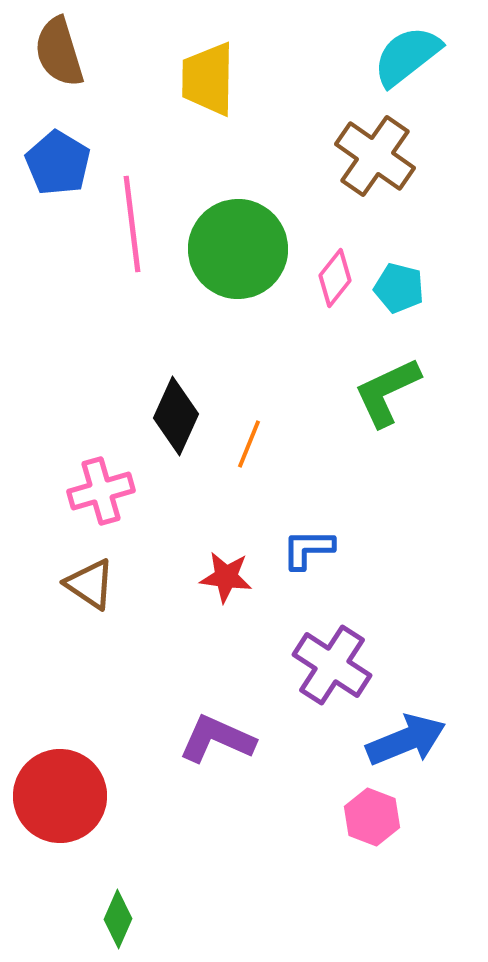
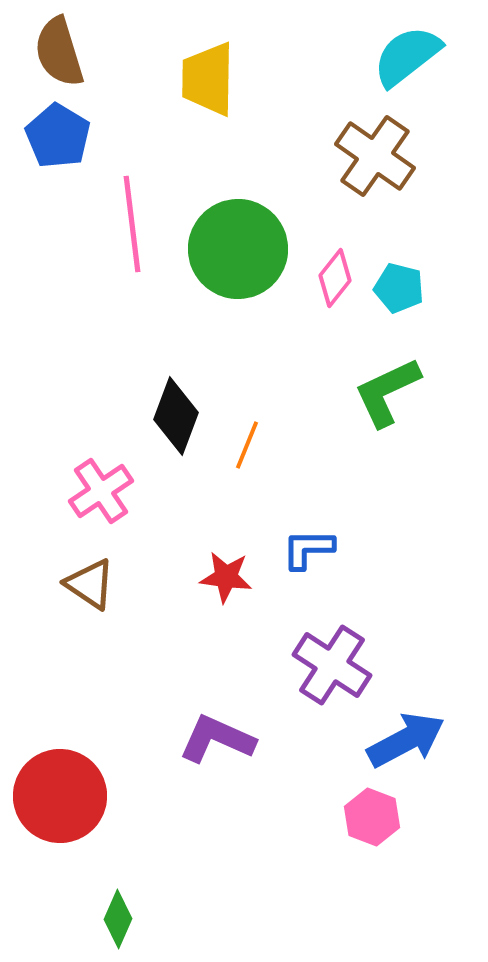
blue pentagon: moved 27 px up
black diamond: rotated 4 degrees counterclockwise
orange line: moved 2 px left, 1 px down
pink cross: rotated 18 degrees counterclockwise
blue arrow: rotated 6 degrees counterclockwise
